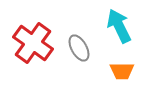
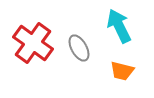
orange trapezoid: rotated 15 degrees clockwise
